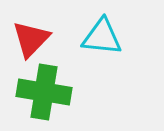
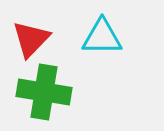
cyan triangle: rotated 6 degrees counterclockwise
